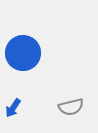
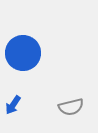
blue arrow: moved 3 px up
